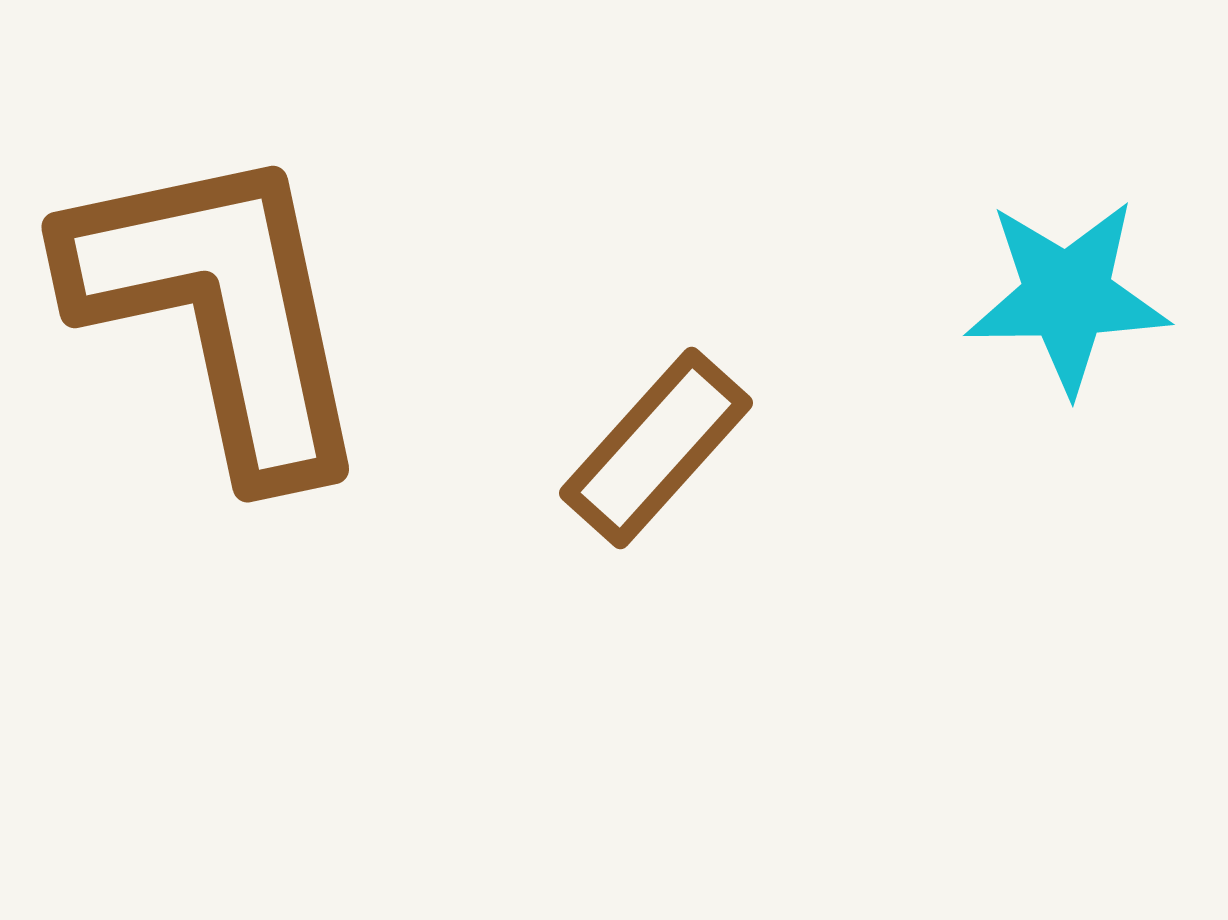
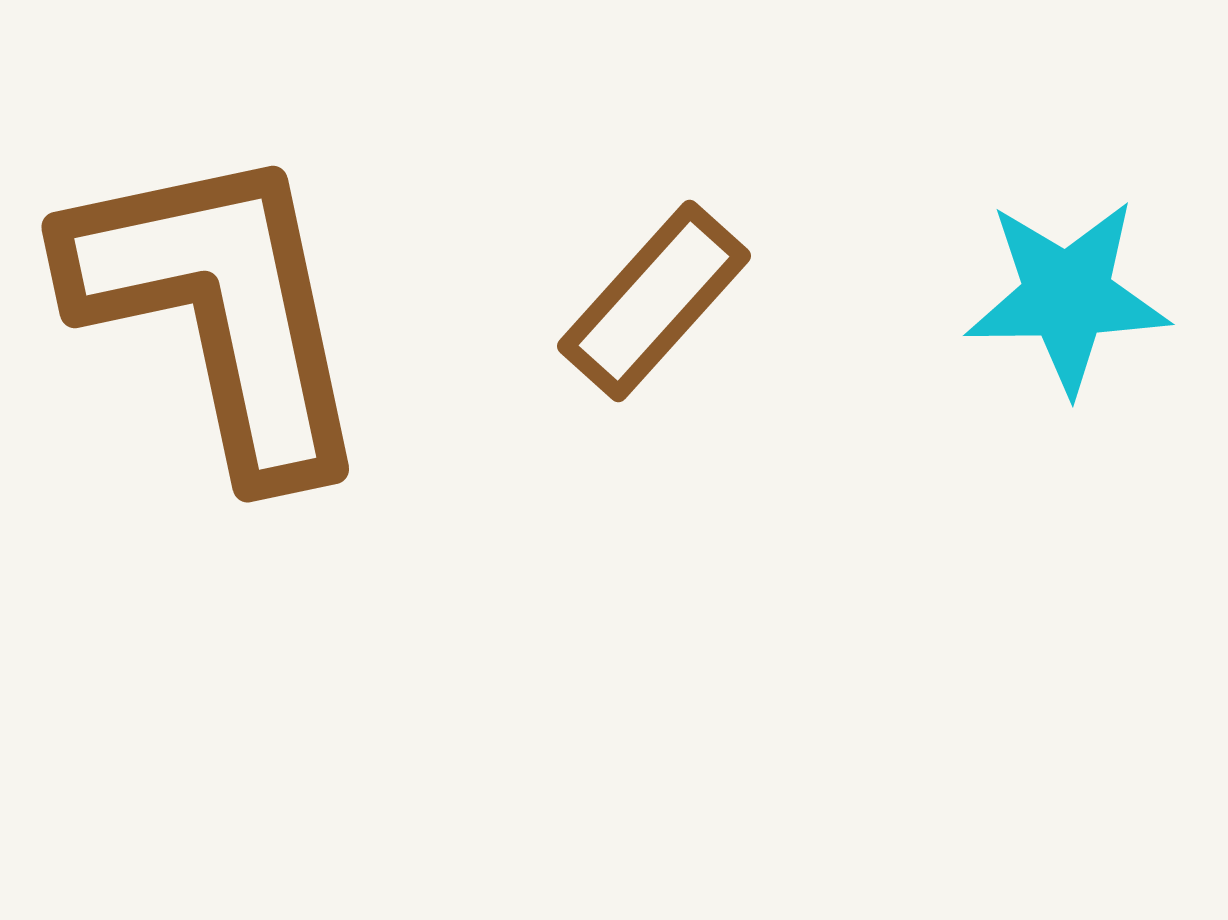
brown rectangle: moved 2 px left, 147 px up
